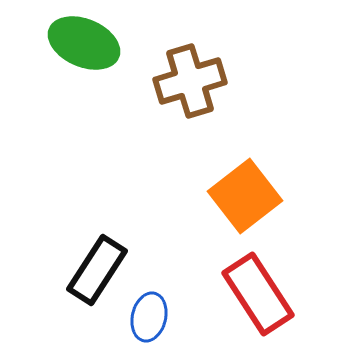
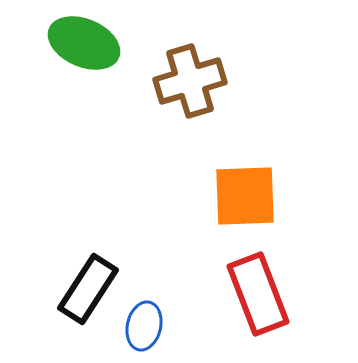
orange square: rotated 36 degrees clockwise
black rectangle: moved 9 px left, 19 px down
red rectangle: rotated 12 degrees clockwise
blue ellipse: moved 5 px left, 9 px down
